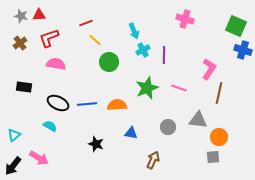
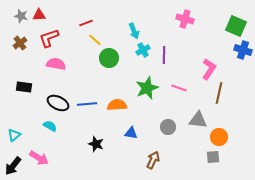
green circle: moved 4 px up
